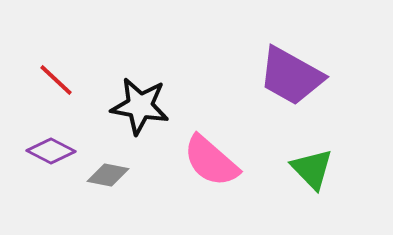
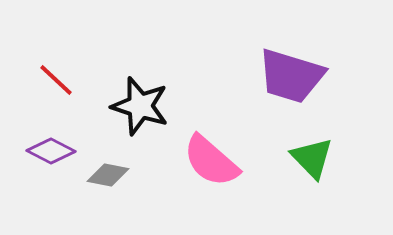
purple trapezoid: rotated 12 degrees counterclockwise
black star: rotated 8 degrees clockwise
green triangle: moved 11 px up
